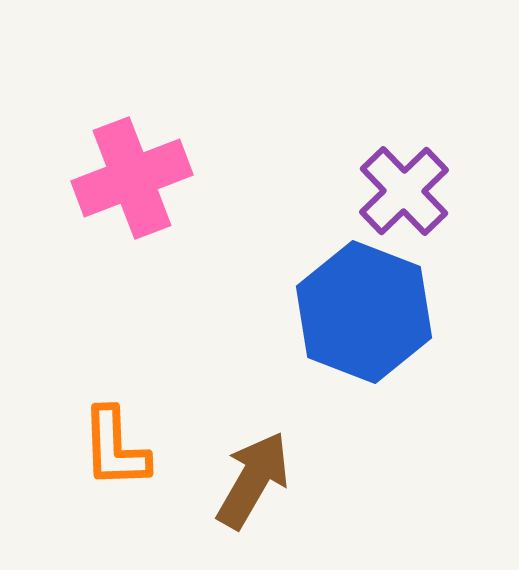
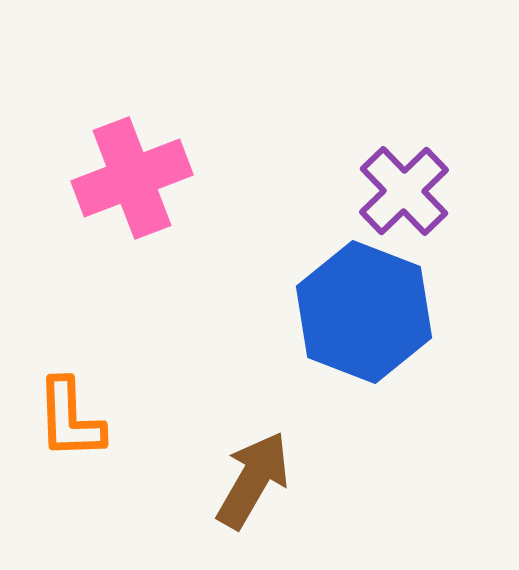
orange L-shape: moved 45 px left, 29 px up
